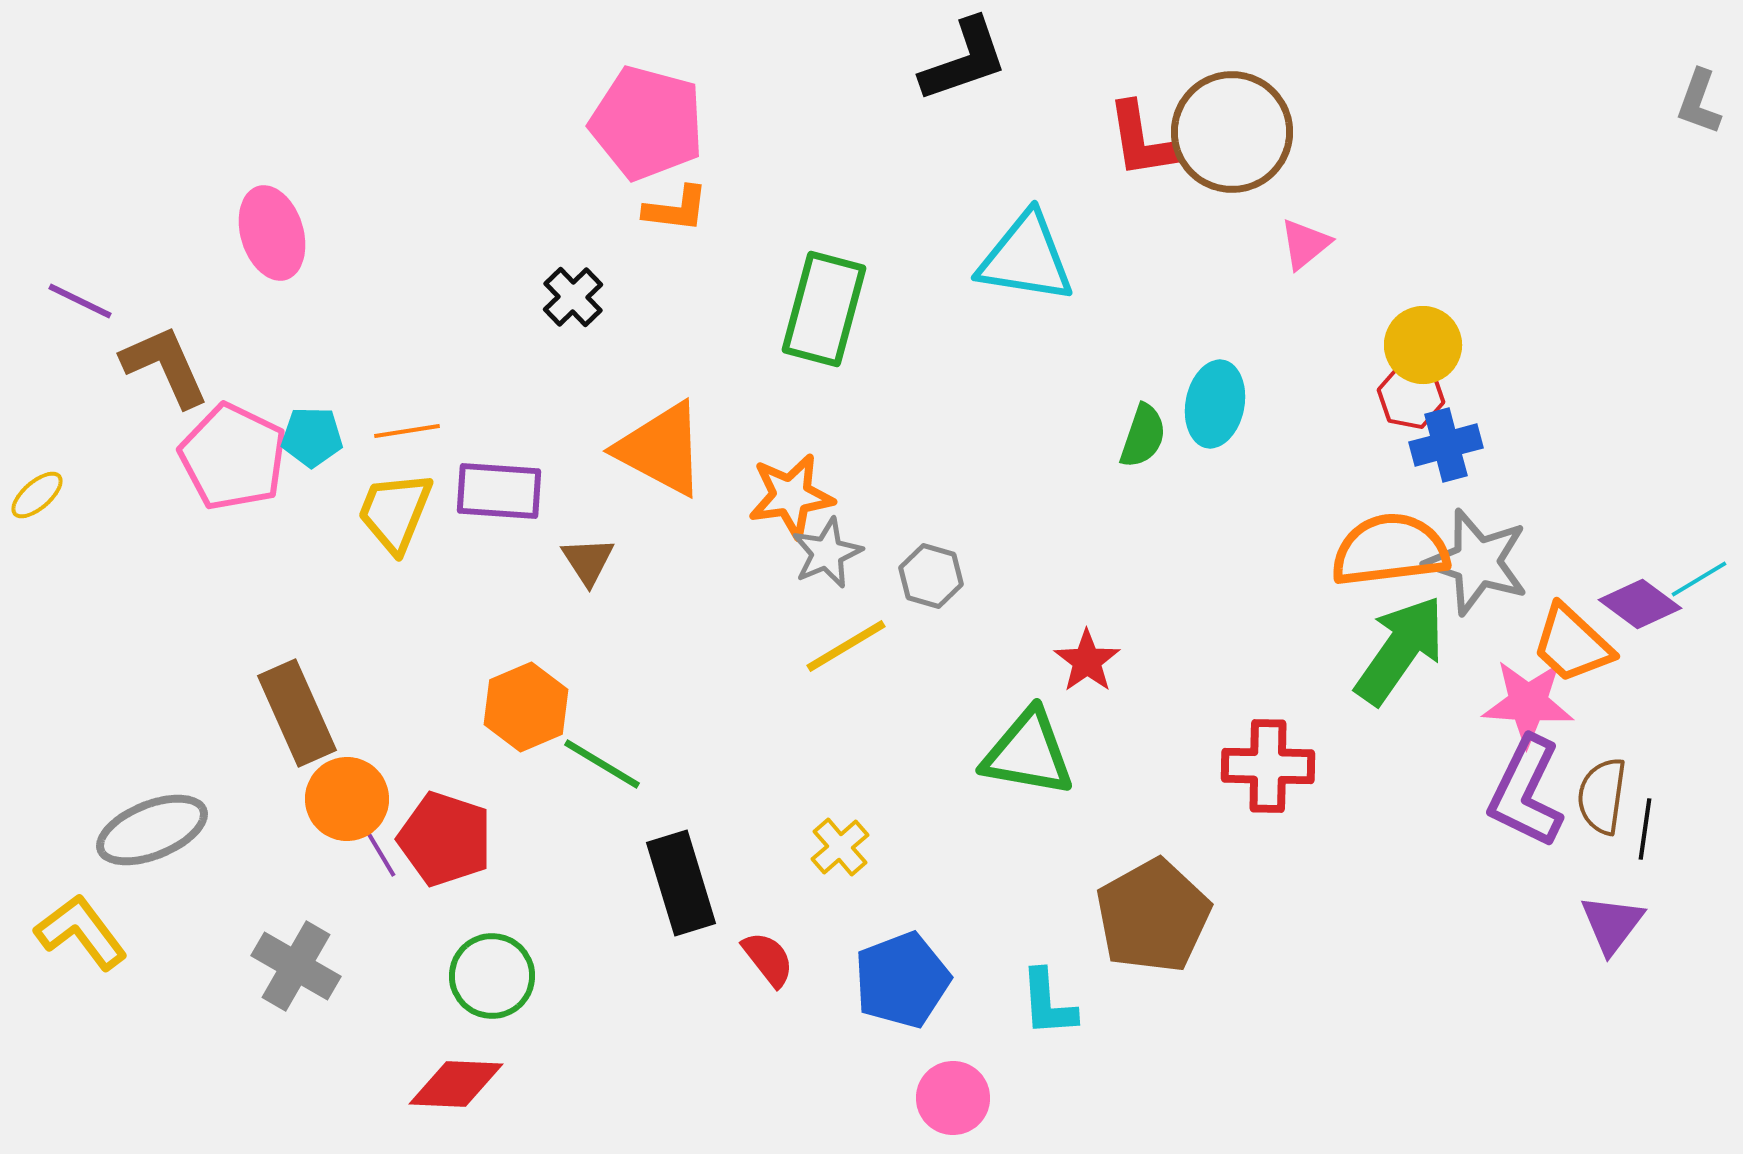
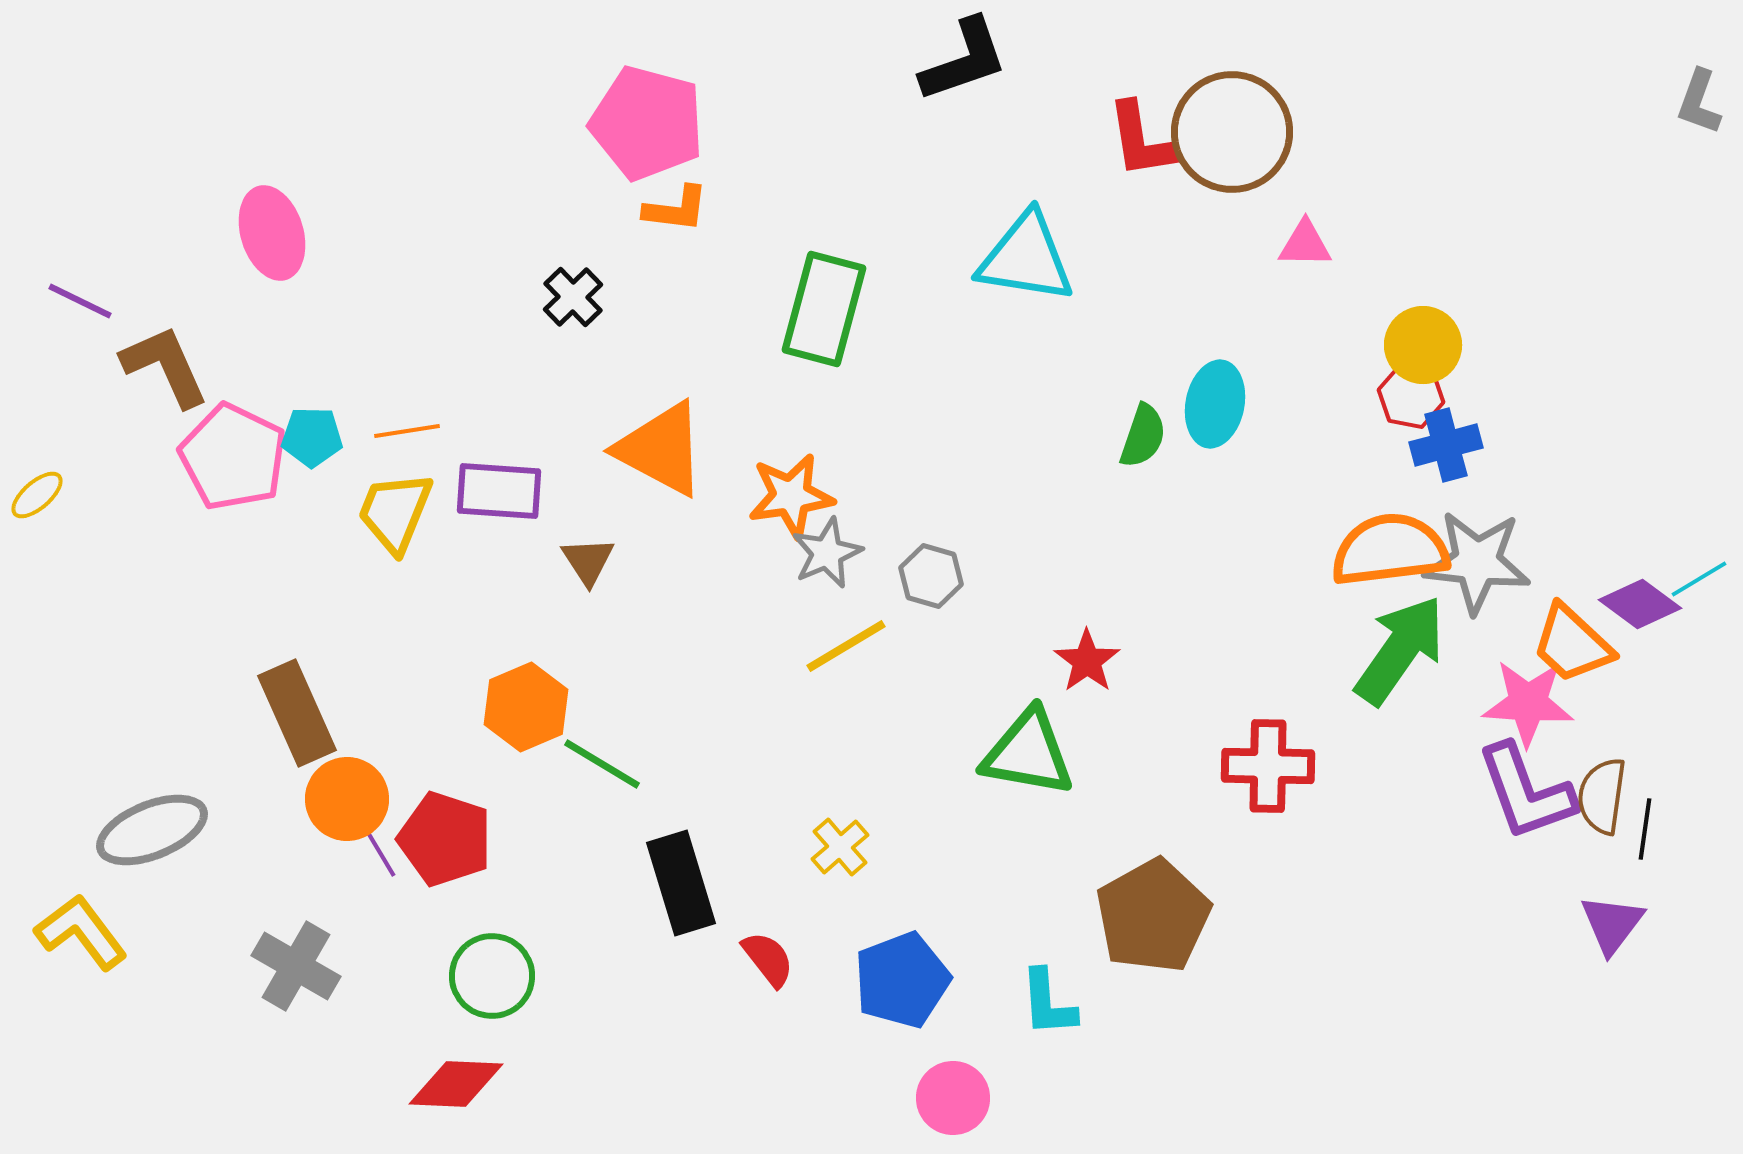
pink triangle at (1305, 244): rotated 40 degrees clockwise
gray star at (1477, 562): rotated 12 degrees counterclockwise
purple L-shape at (1526, 792): rotated 46 degrees counterclockwise
